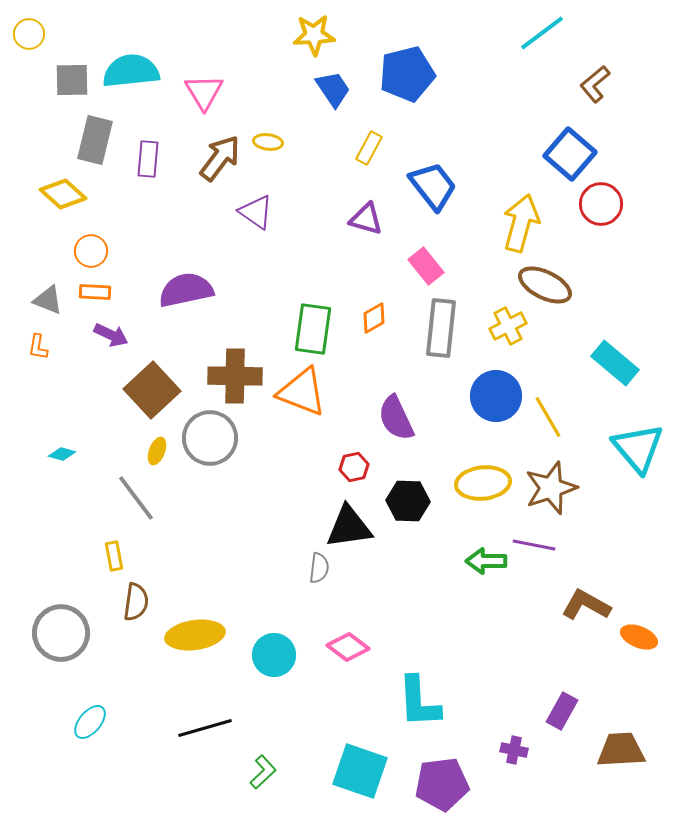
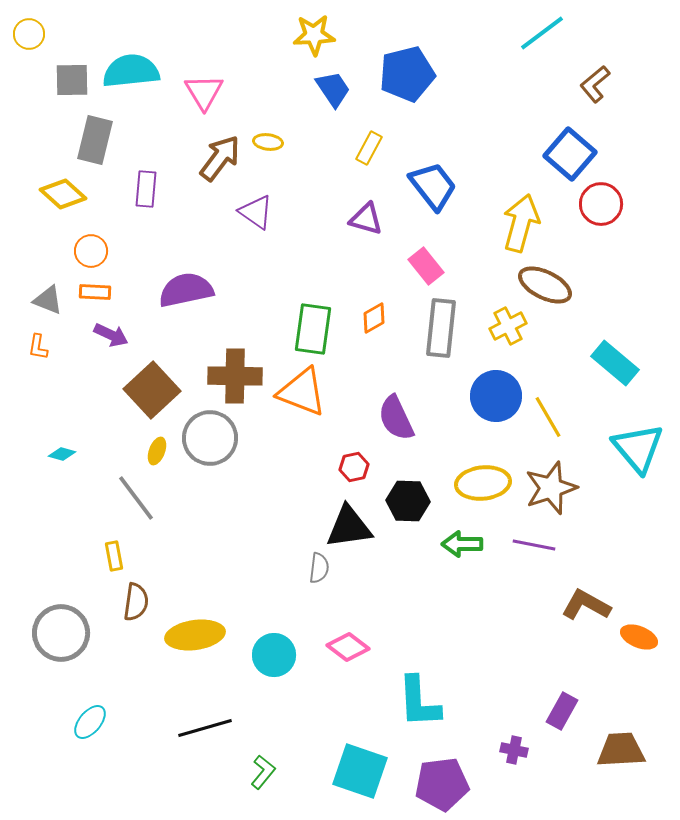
purple rectangle at (148, 159): moved 2 px left, 30 px down
green arrow at (486, 561): moved 24 px left, 17 px up
green L-shape at (263, 772): rotated 8 degrees counterclockwise
